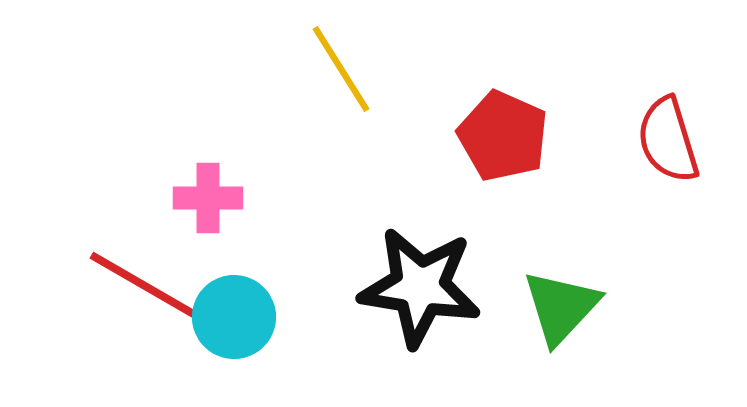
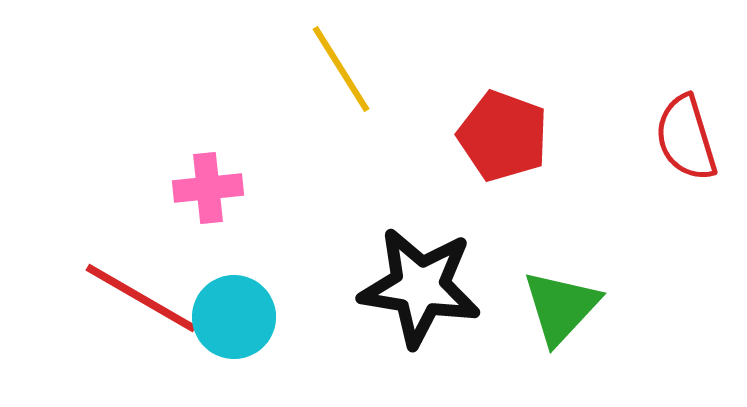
red pentagon: rotated 4 degrees counterclockwise
red semicircle: moved 18 px right, 2 px up
pink cross: moved 10 px up; rotated 6 degrees counterclockwise
red line: moved 4 px left, 12 px down
